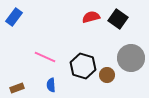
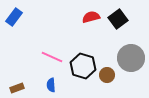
black square: rotated 18 degrees clockwise
pink line: moved 7 px right
